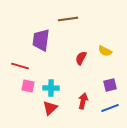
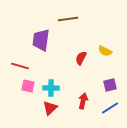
blue line: rotated 12 degrees counterclockwise
